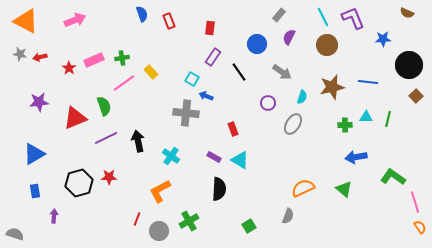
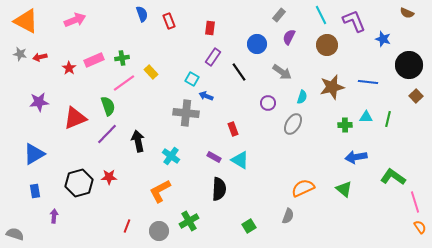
cyan line at (323, 17): moved 2 px left, 2 px up
purple L-shape at (353, 18): moved 1 px right, 3 px down
blue star at (383, 39): rotated 21 degrees clockwise
green semicircle at (104, 106): moved 4 px right
purple line at (106, 138): moved 1 px right, 4 px up; rotated 20 degrees counterclockwise
red line at (137, 219): moved 10 px left, 7 px down
